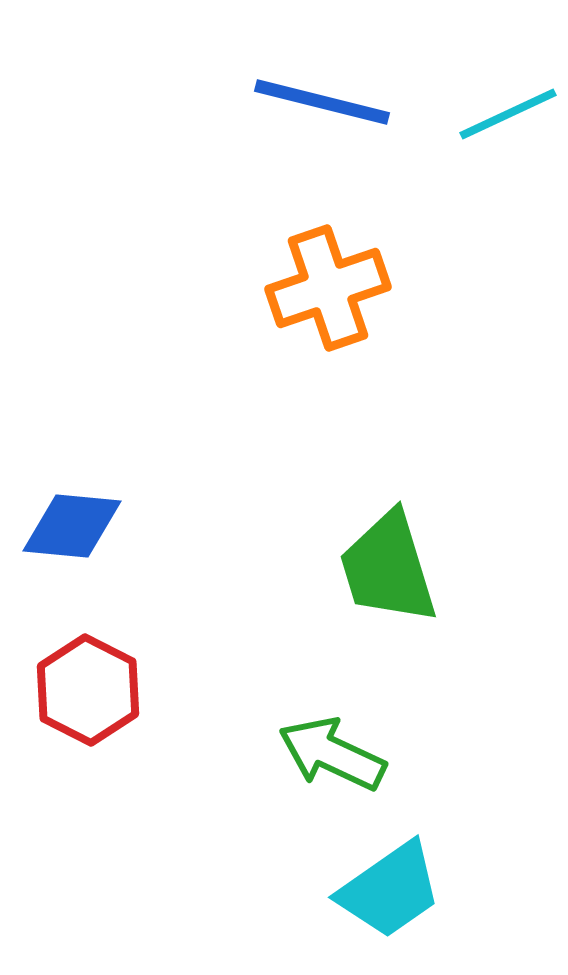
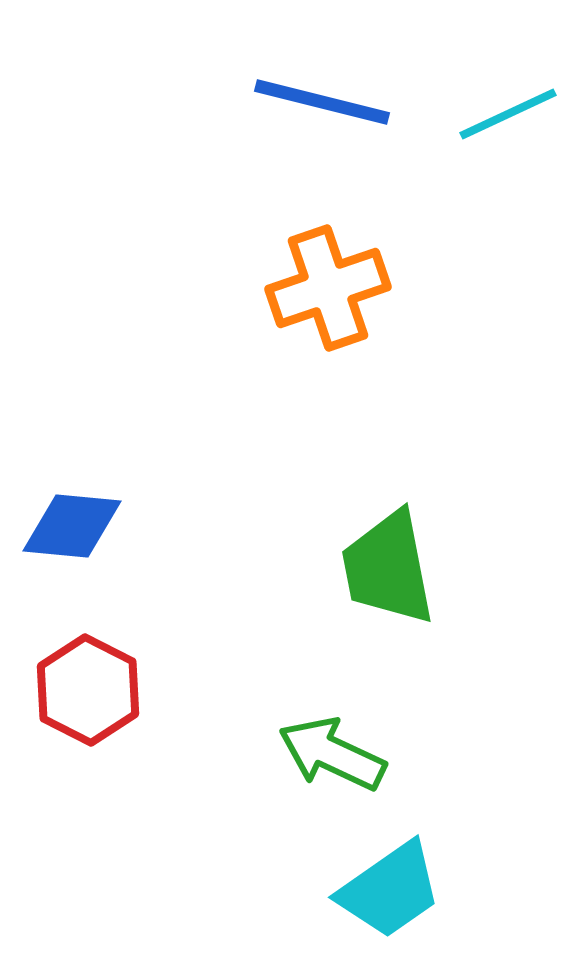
green trapezoid: rotated 6 degrees clockwise
